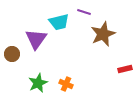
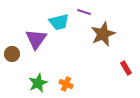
red rectangle: moved 1 px right, 1 px up; rotated 72 degrees clockwise
